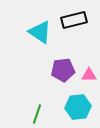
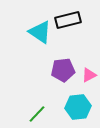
black rectangle: moved 6 px left
pink triangle: rotated 28 degrees counterclockwise
green line: rotated 24 degrees clockwise
